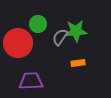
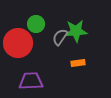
green circle: moved 2 px left
